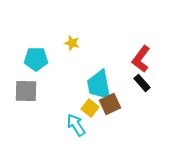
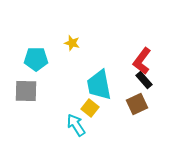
red L-shape: moved 1 px right, 2 px down
black rectangle: moved 2 px right, 3 px up
brown square: moved 27 px right
